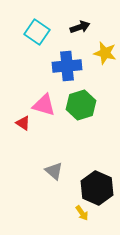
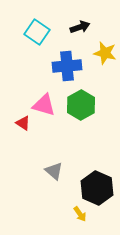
green hexagon: rotated 12 degrees counterclockwise
yellow arrow: moved 2 px left, 1 px down
